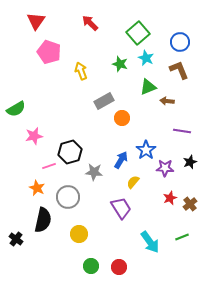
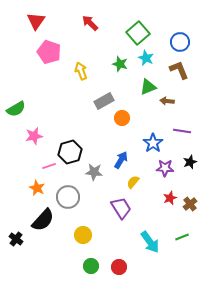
blue star: moved 7 px right, 7 px up
black semicircle: rotated 30 degrees clockwise
yellow circle: moved 4 px right, 1 px down
